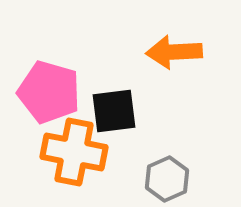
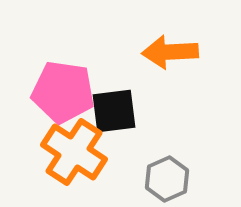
orange arrow: moved 4 px left
pink pentagon: moved 14 px right; rotated 8 degrees counterclockwise
orange cross: rotated 22 degrees clockwise
